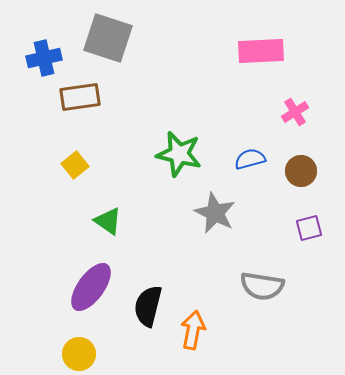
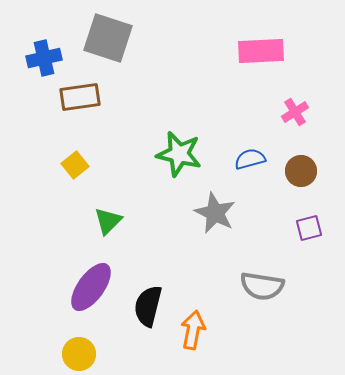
green triangle: rotated 40 degrees clockwise
